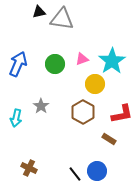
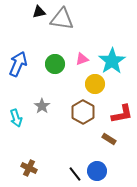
gray star: moved 1 px right
cyan arrow: rotated 30 degrees counterclockwise
